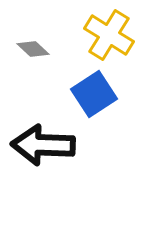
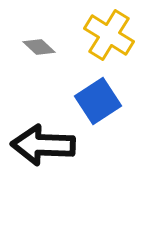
gray diamond: moved 6 px right, 2 px up
blue square: moved 4 px right, 7 px down
